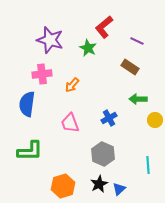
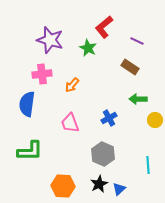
orange hexagon: rotated 20 degrees clockwise
